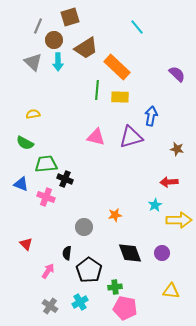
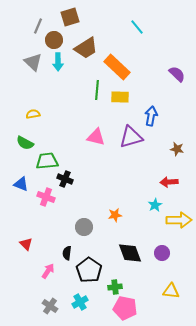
green trapezoid: moved 1 px right, 3 px up
